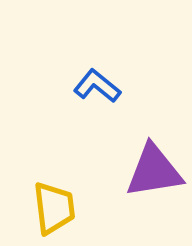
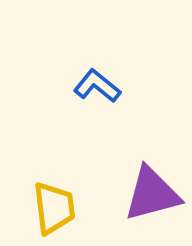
purple triangle: moved 2 px left, 23 px down; rotated 6 degrees counterclockwise
